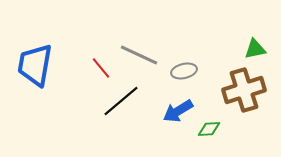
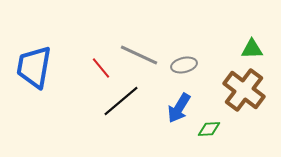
green triangle: moved 3 px left; rotated 10 degrees clockwise
blue trapezoid: moved 1 px left, 2 px down
gray ellipse: moved 6 px up
brown cross: rotated 36 degrees counterclockwise
blue arrow: moved 1 px right, 3 px up; rotated 28 degrees counterclockwise
